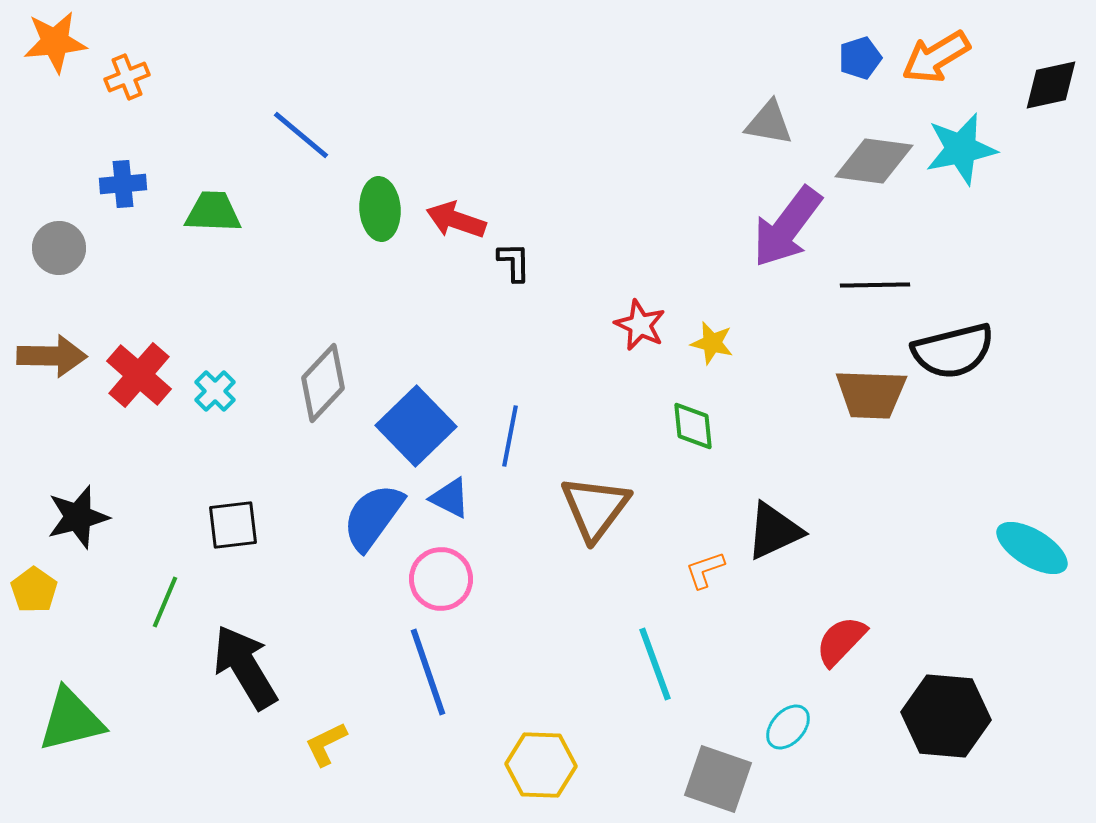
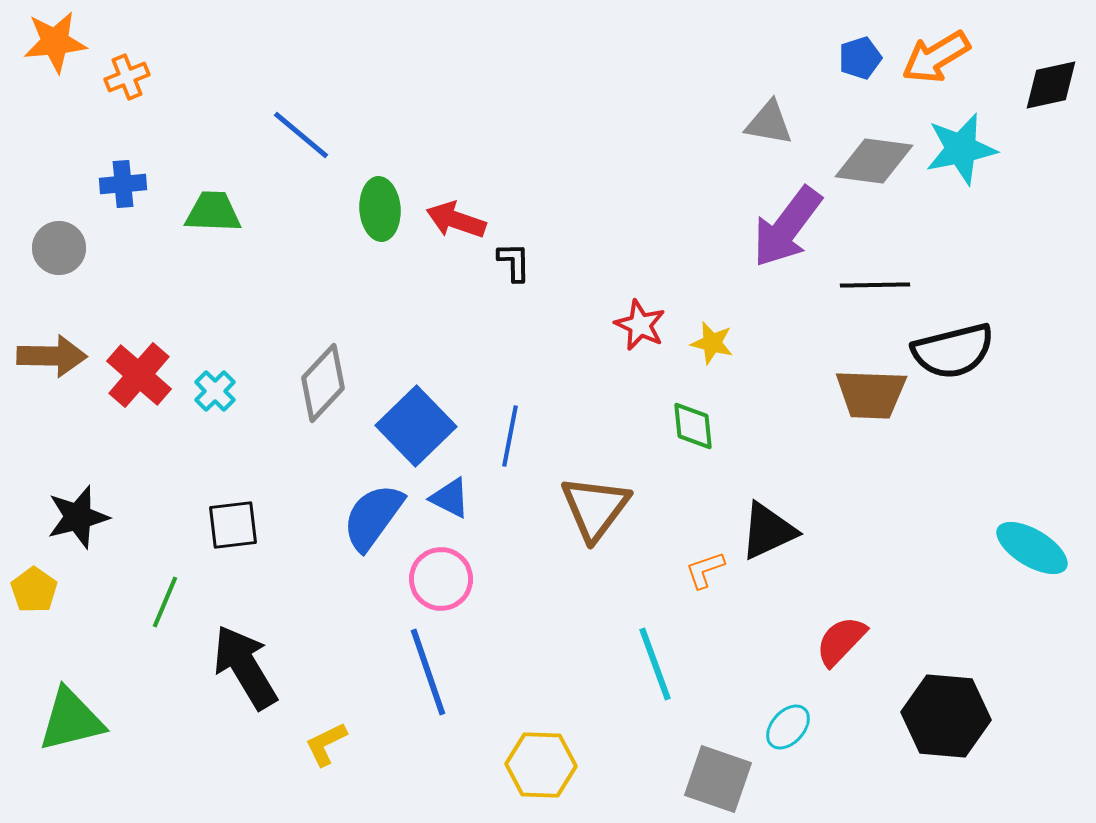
black triangle at (774, 531): moved 6 px left
